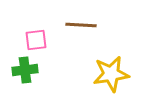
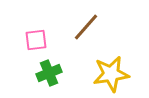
brown line: moved 5 px right, 2 px down; rotated 52 degrees counterclockwise
green cross: moved 24 px right, 3 px down; rotated 15 degrees counterclockwise
